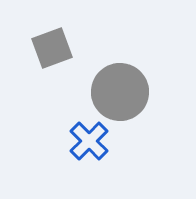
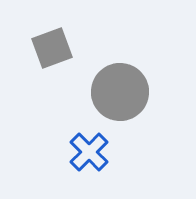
blue cross: moved 11 px down
